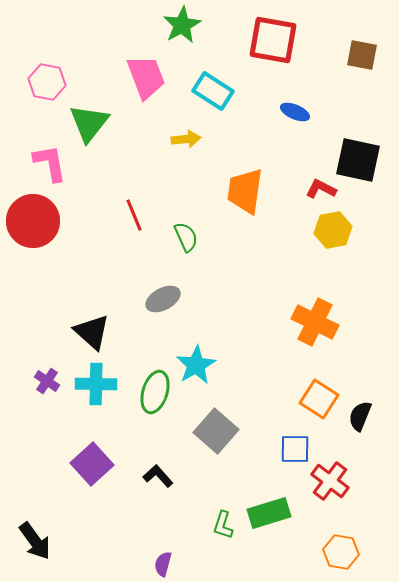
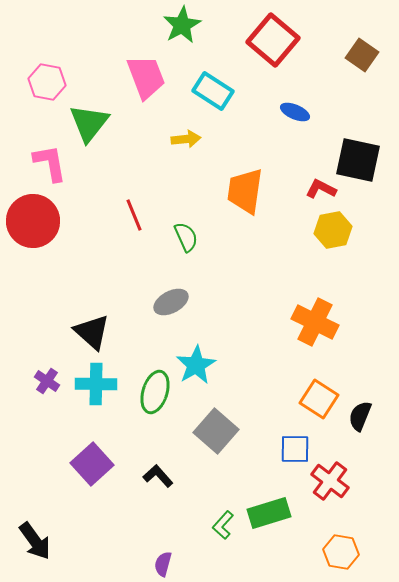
red square: rotated 30 degrees clockwise
brown square: rotated 24 degrees clockwise
gray ellipse: moved 8 px right, 3 px down
green L-shape: rotated 24 degrees clockwise
